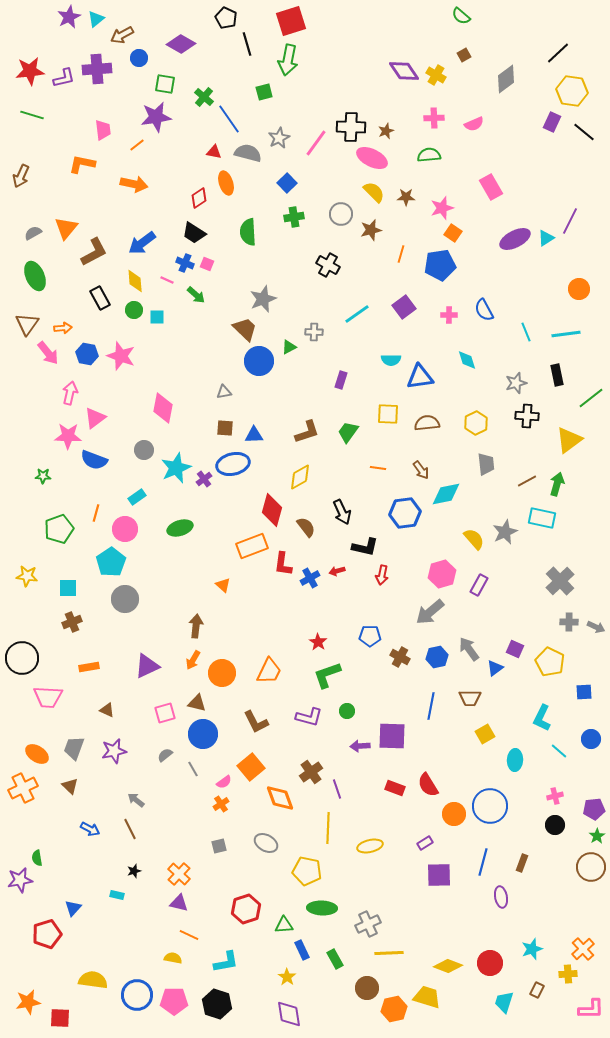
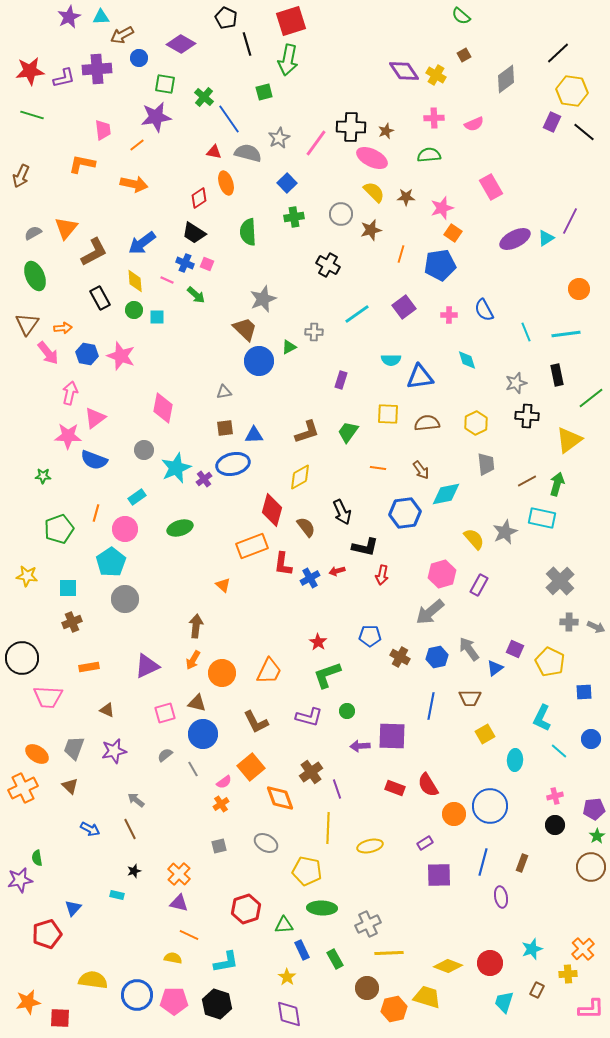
cyan triangle at (96, 19): moved 5 px right, 2 px up; rotated 36 degrees clockwise
brown square at (225, 428): rotated 12 degrees counterclockwise
